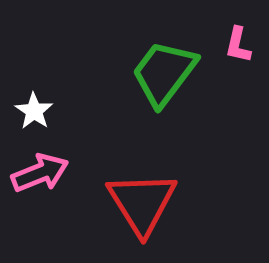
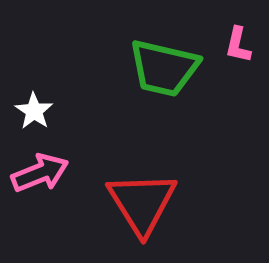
green trapezoid: moved 5 px up; rotated 114 degrees counterclockwise
